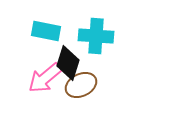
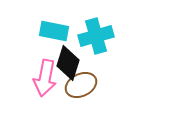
cyan rectangle: moved 8 px right
cyan cross: rotated 20 degrees counterclockwise
pink arrow: rotated 39 degrees counterclockwise
